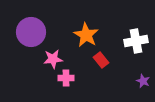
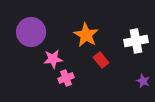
pink cross: rotated 21 degrees counterclockwise
